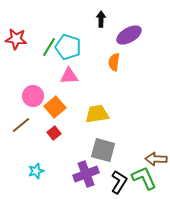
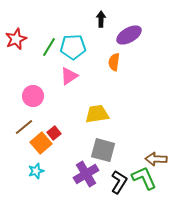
red star: rotated 30 degrees counterclockwise
cyan pentagon: moved 5 px right; rotated 20 degrees counterclockwise
pink triangle: rotated 30 degrees counterclockwise
orange square: moved 14 px left, 36 px down
brown line: moved 3 px right, 2 px down
purple cross: rotated 10 degrees counterclockwise
